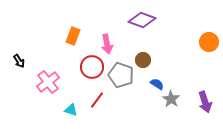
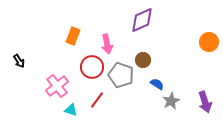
purple diamond: rotated 44 degrees counterclockwise
pink cross: moved 9 px right, 4 px down
gray star: moved 2 px down; rotated 12 degrees clockwise
